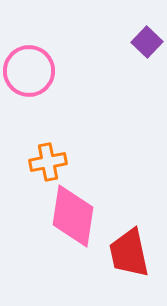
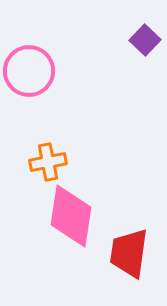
purple square: moved 2 px left, 2 px up
pink diamond: moved 2 px left
red trapezoid: rotated 20 degrees clockwise
